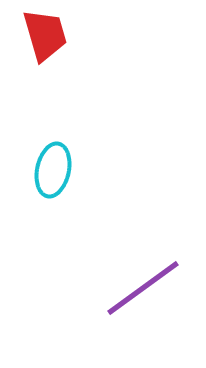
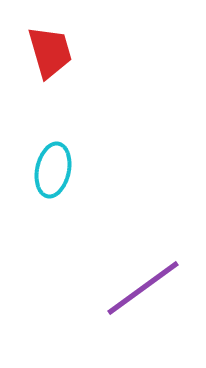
red trapezoid: moved 5 px right, 17 px down
